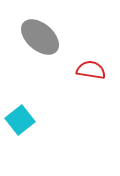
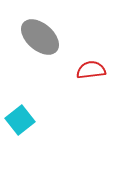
red semicircle: rotated 16 degrees counterclockwise
